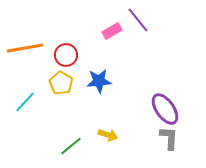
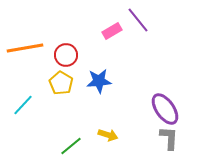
cyan line: moved 2 px left, 3 px down
